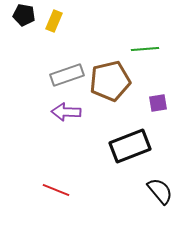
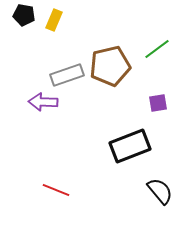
yellow rectangle: moved 1 px up
green line: moved 12 px right; rotated 32 degrees counterclockwise
brown pentagon: moved 15 px up
purple arrow: moved 23 px left, 10 px up
